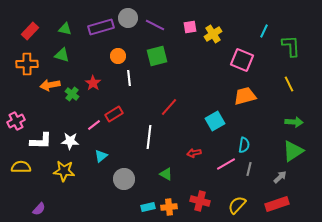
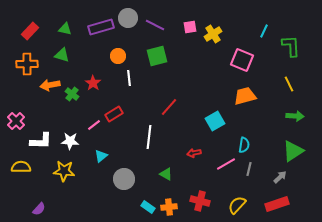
pink cross at (16, 121): rotated 18 degrees counterclockwise
green arrow at (294, 122): moved 1 px right, 6 px up
cyan rectangle at (148, 207): rotated 48 degrees clockwise
